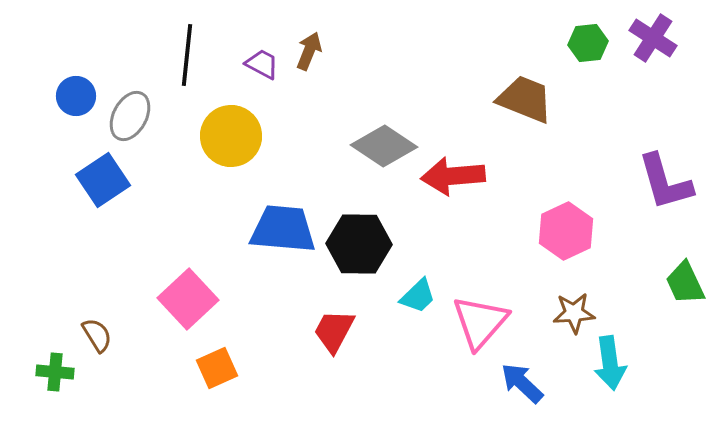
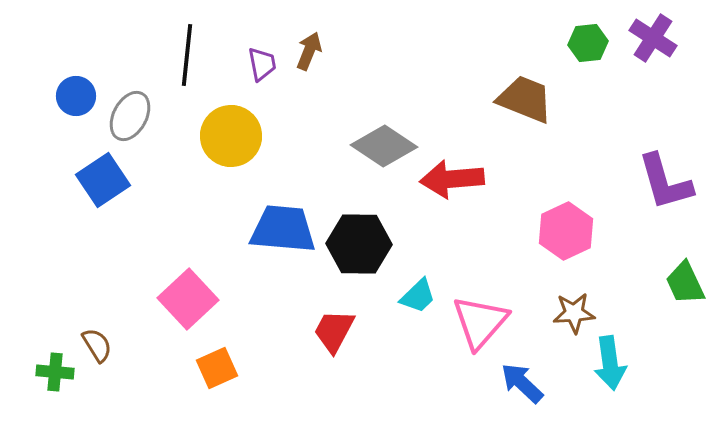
purple trapezoid: rotated 51 degrees clockwise
red arrow: moved 1 px left, 3 px down
brown semicircle: moved 10 px down
